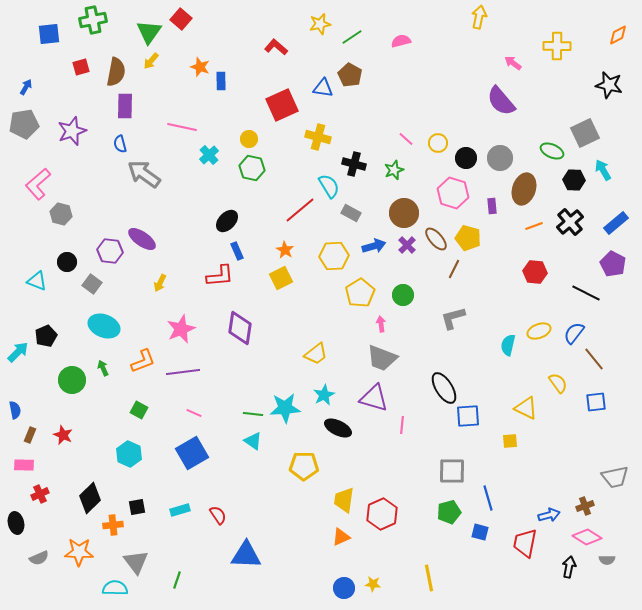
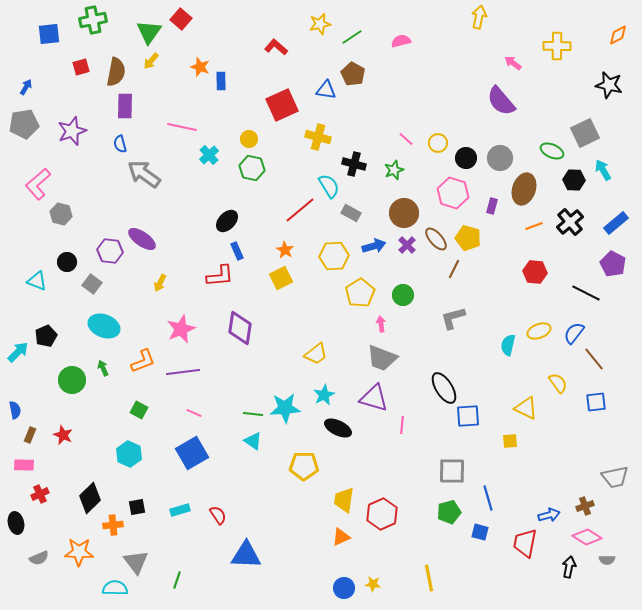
brown pentagon at (350, 75): moved 3 px right, 1 px up
blue triangle at (323, 88): moved 3 px right, 2 px down
purple rectangle at (492, 206): rotated 21 degrees clockwise
